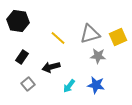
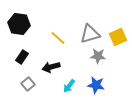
black hexagon: moved 1 px right, 3 px down
